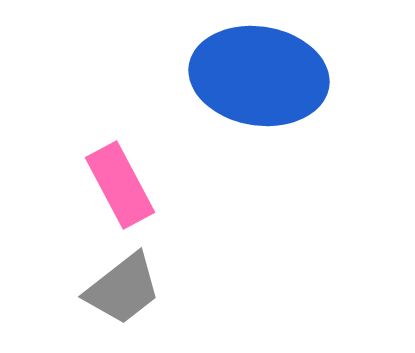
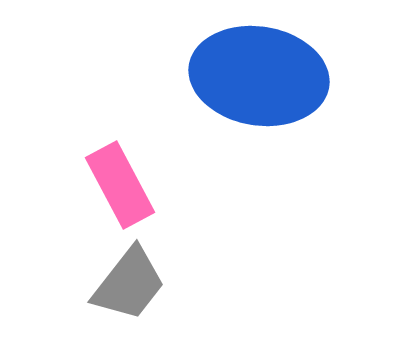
gray trapezoid: moved 6 px right, 5 px up; rotated 14 degrees counterclockwise
